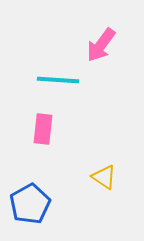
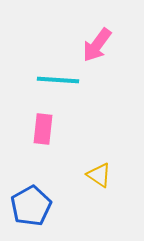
pink arrow: moved 4 px left
yellow triangle: moved 5 px left, 2 px up
blue pentagon: moved 1 px right, 2 px down
